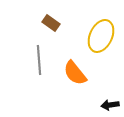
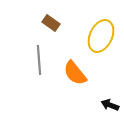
black arrow: rotated 30 degrees clockwise
